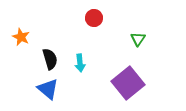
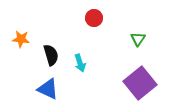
orange star: moved 2 px down; rotated 18 degrees counterclockwise
black semicircle: moved 1 px right, 4 px up
cyan arrow: rotated 12 degrees counterclockwise
purple square: moved 12 px right
blue triangle: rotated 15 degrees counterclockwise
